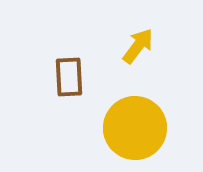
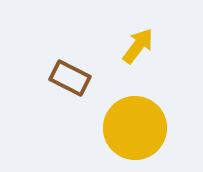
brown rectangle: moved 1 px right, 1 px down; rotated 60 degrees counterclockwise
